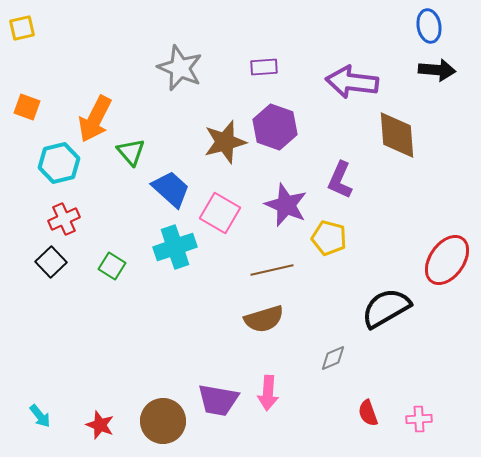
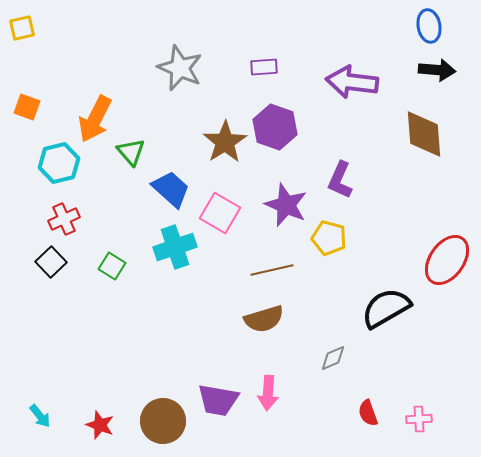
brown diamond: moved 27 px right, 1 px up
brown star: rotated 18 degrees counterclockwise
